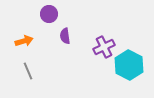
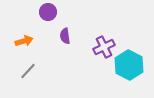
purple circle: moved 1 px left, 2 px up
gray line: rotated 66 degrees clockwise
